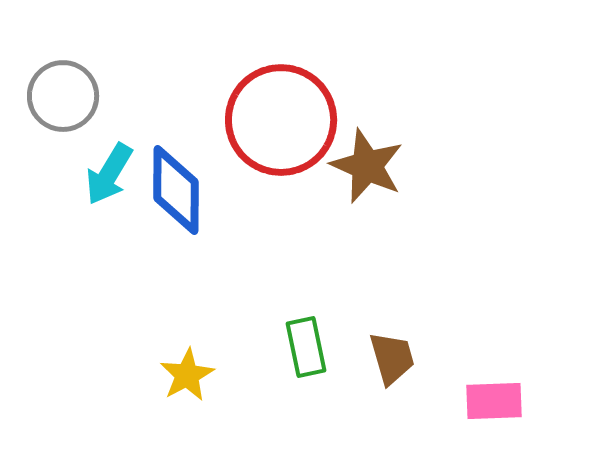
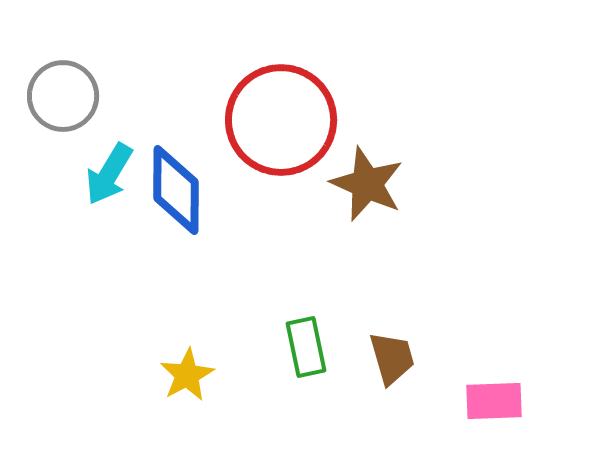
brown star: moved 18 px down
